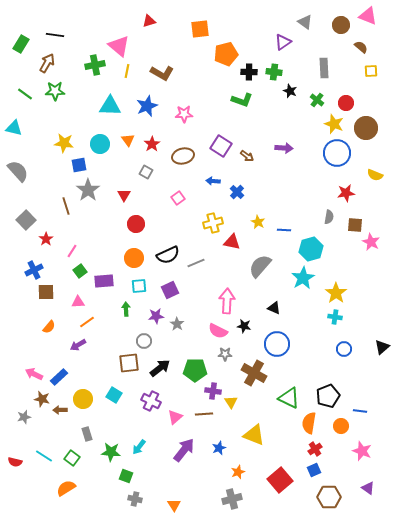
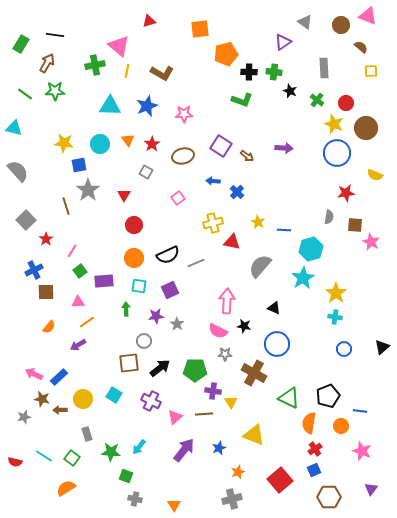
red circle at (136, 224): moved 2 px left, 1 px down
cyan square at (139, 286): rotated 14 degrees clockwise
purple triangle at (368, 488): moved 3 px right, 1 px down; rotated 32 degrees clockwise
